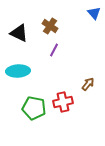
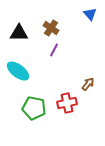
blue triangle: moved 4 px left, 1 px down
brown cross: moved 1 px right, 2 px down
black triangle: rotated 24 degrees counterclockwise
cyan ellipse: rotated 40 degrees clockwise
red cross: moved 4 px right, 1 px down
